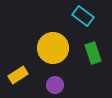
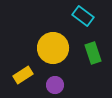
yellow rectangle: moved 5 px right
